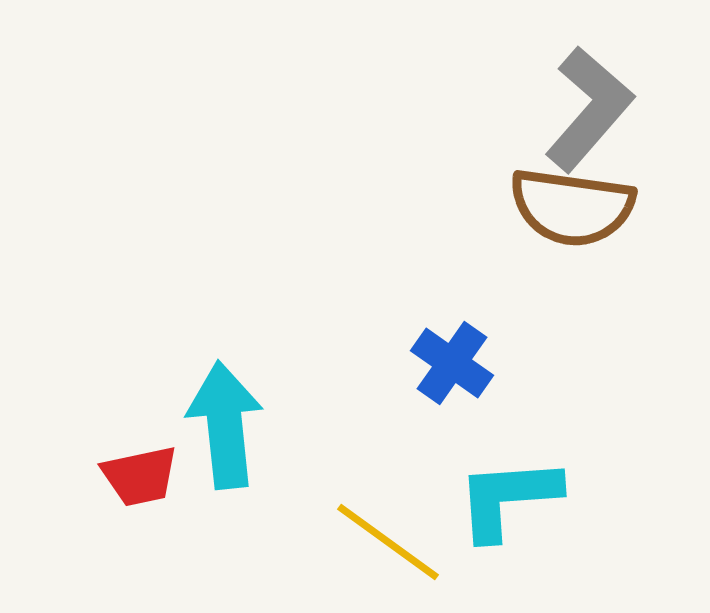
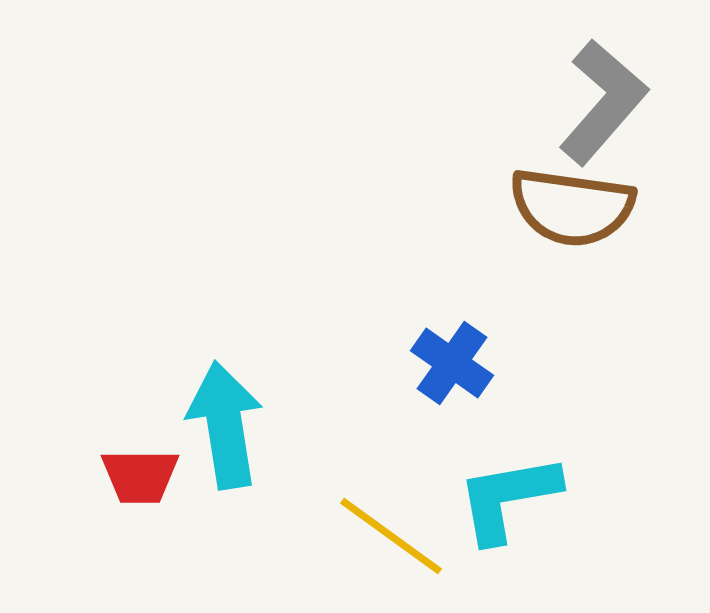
gray L-shape: moved 14 px right, 7 px up
cyan arrow: rotated 3 degrees counterclockwise
red trapezoid: rotated 12 degrees clockwise
cyan L-shape: rotated 6 degrees counterclockwise
yellow line: moved 3 px right, 6 px up
